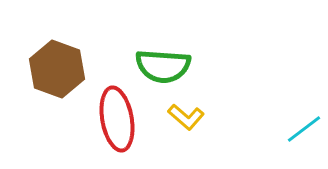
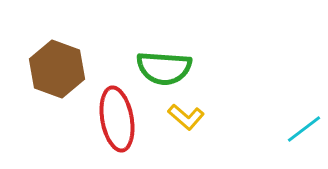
green semicircle: moved 1 px right, 2 px down
